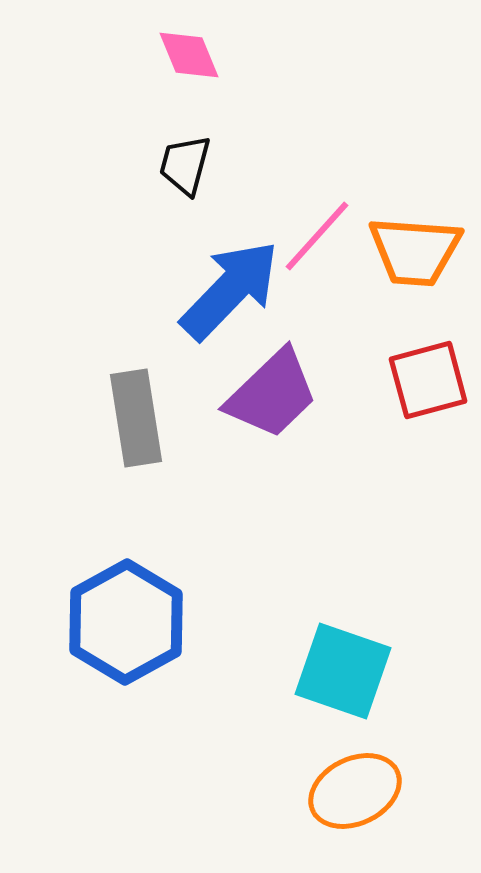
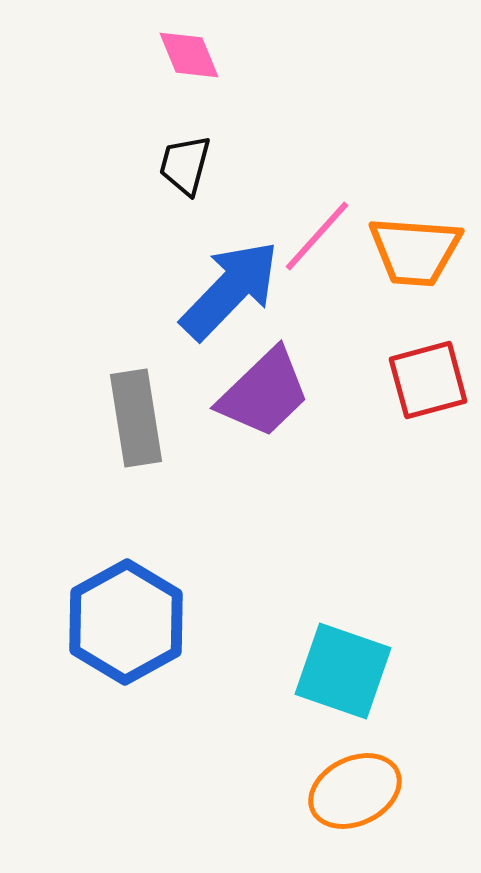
purple trapezoid: moved 8 px left, 1 px up
